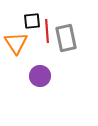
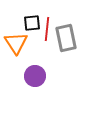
black square: moved 2 px down
red line: moved 2 px up; rotated 10 degrees clockwise
purple circle: moved 5 px left
